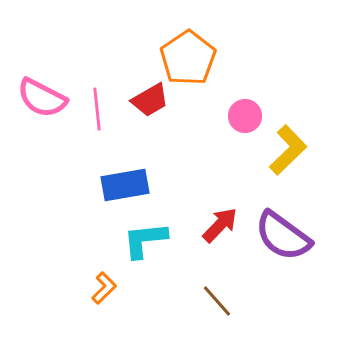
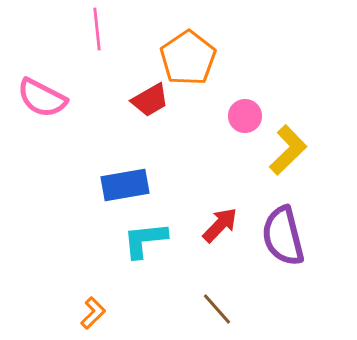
pink line: moved 80 px up
purple semicircle: rotated 40 degrees clockwise
orange L-shape: moved 11 px left, 25 px down
brown line: moved 8 px down
